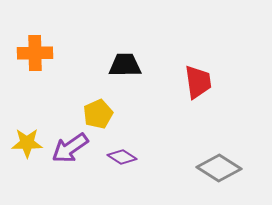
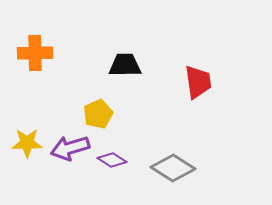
purple arrow: rotated 18 degrees clockwise
purple diamond: moved 10 px left, 3 px down
gray diamond: moved 46 px left
